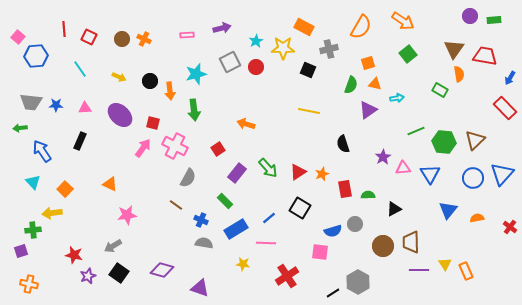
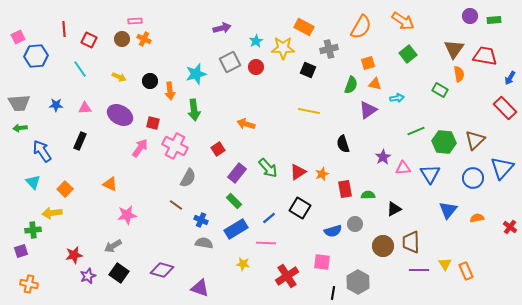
pink rectangle at (187, 35): moved 52 px left, 14 px up
pink square at (18, 37): rotated 24 degrees clockwise
red square at (89, 37): moved 3 px down
gray trapezoid at (31, 102): moved 12 px left, 1 px down; rotated 10 degrees counterclockwise
purple ellipse at (120, 115): rotated 15 degrees counterclockwise
pink arrow at (143, 148): moved 3 px left
blue triangle at (502, 174): moved 6 px up
green rectangle at (225, 201): moved 9 px right
pink square at (320, 252): moved 2 px right, 10 px down
red star at (74, 255): rotated 24 degrees counterclockwise
black line at (333, 293): rotated 48 degrees counterclockwise
